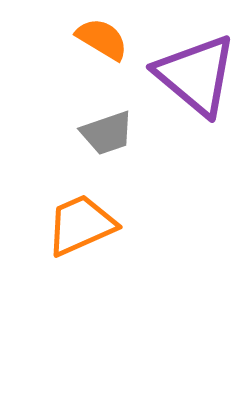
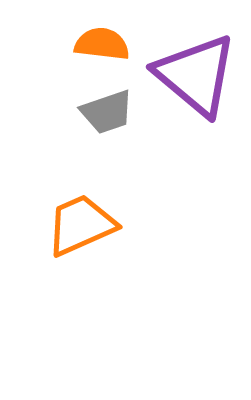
orange semicircle: moved 5 px down; rotated 24 degrees counterclockwise
gray trapezoid: moved 21 px up
